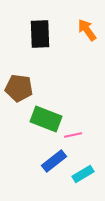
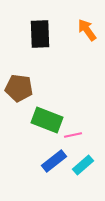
green rectangle: moved 1 px right, 1 px down
cyan rectangle: moved 9 px up; rotated 10 degrees counterclockwise
